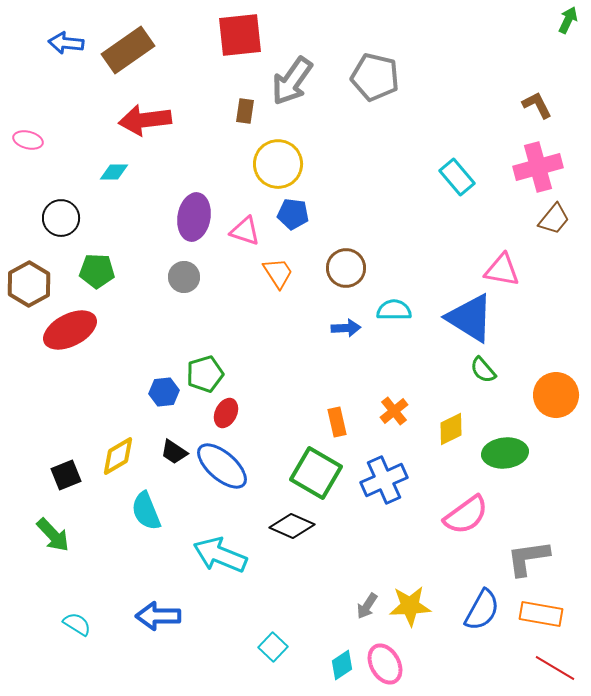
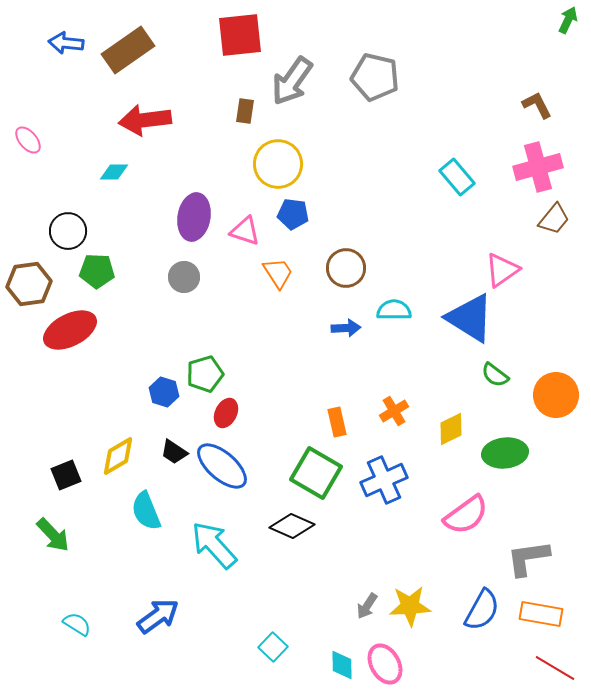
pink ellipse at (28, 140): rotated 36 degrees clockwise
black circle at (61, 218): moved 7 px right, 13 px down
pink triangle at (502, 270): rotated 45 degrees counterclockwise
brown hexagon at (29, 284): rotated 21 degrees clockwise
green semicircle at (483, 370): moved 12 px right, 5 px down; rotated 12 degrees counterclockwise
blue hexagon at (164, 392): rotated 24 degrees clockwise
orange cross at (394, 411): rotated 8 degrees clockwise
cyan arrow at (220, 555): moved 6 px left, 10 px up; rotated 26 degrees clockwise
blue arrow at (158, 616): rotated 144 degrees clockwise
cyan diamond at (342, 665): rotated 56 degrees counterclockwise
